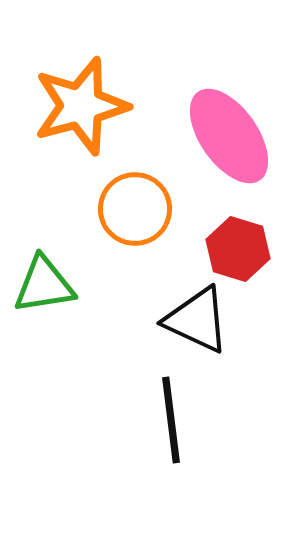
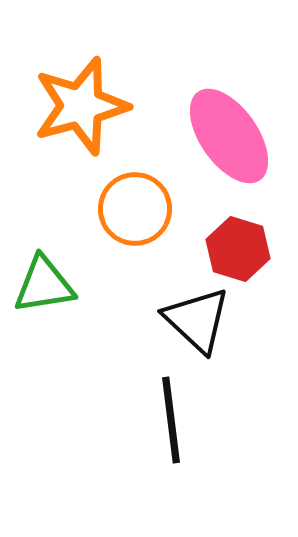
black triangle: rotated 18 degrees clockwise
